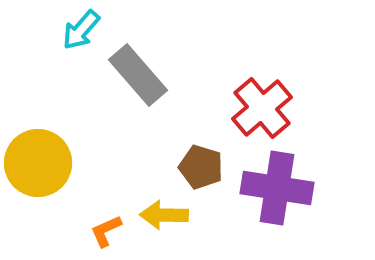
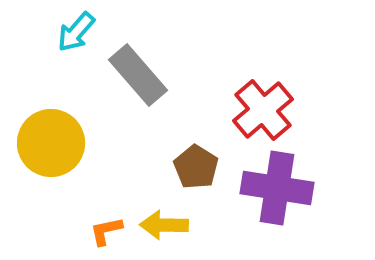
cyan arrow: moved 5 px left, 2 px down
red cross: moved 1 px right, 2 px down
yellow circle: moved 13 px right, 20 px up
brown pentagon: moved 5 px left; rotated 15 degrees clockwise
yellow arrow: moved 10 px down
orange L-shape: rotated 12 degrees clockwise
